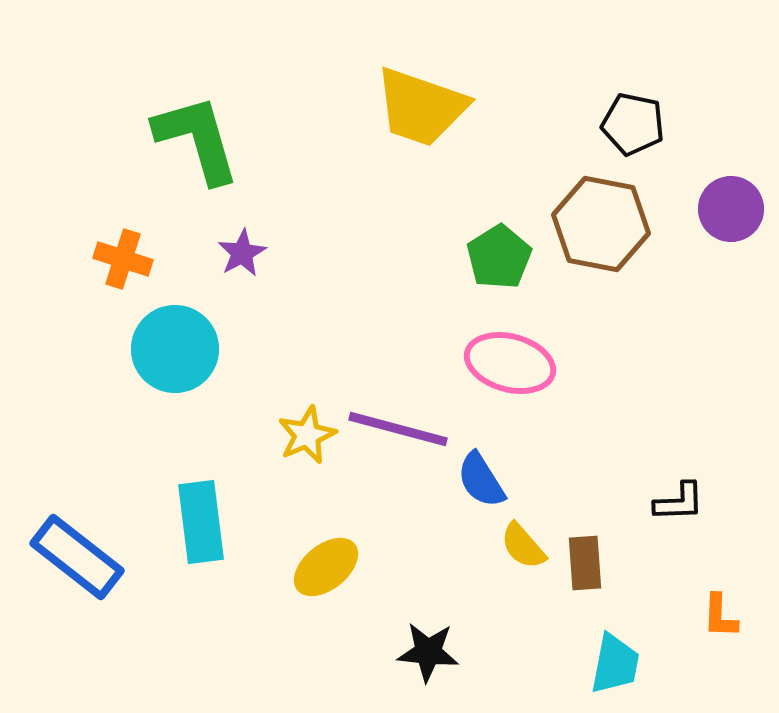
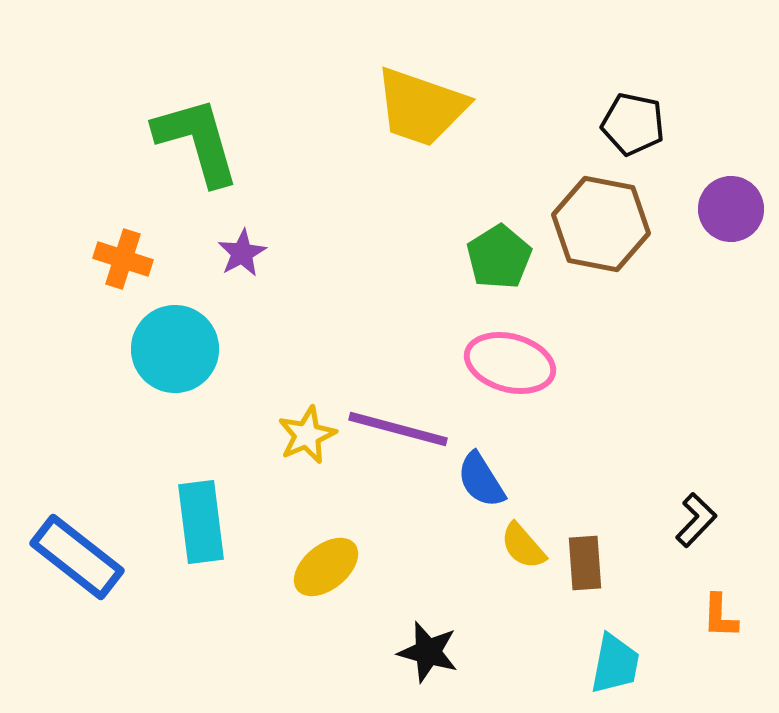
green L-shape: moved 2 px down
black L-shape: moved 17 px right, 18 px down; rotated 44 degrees counterclockwise
black star: rotated 10 degrees clockwise
